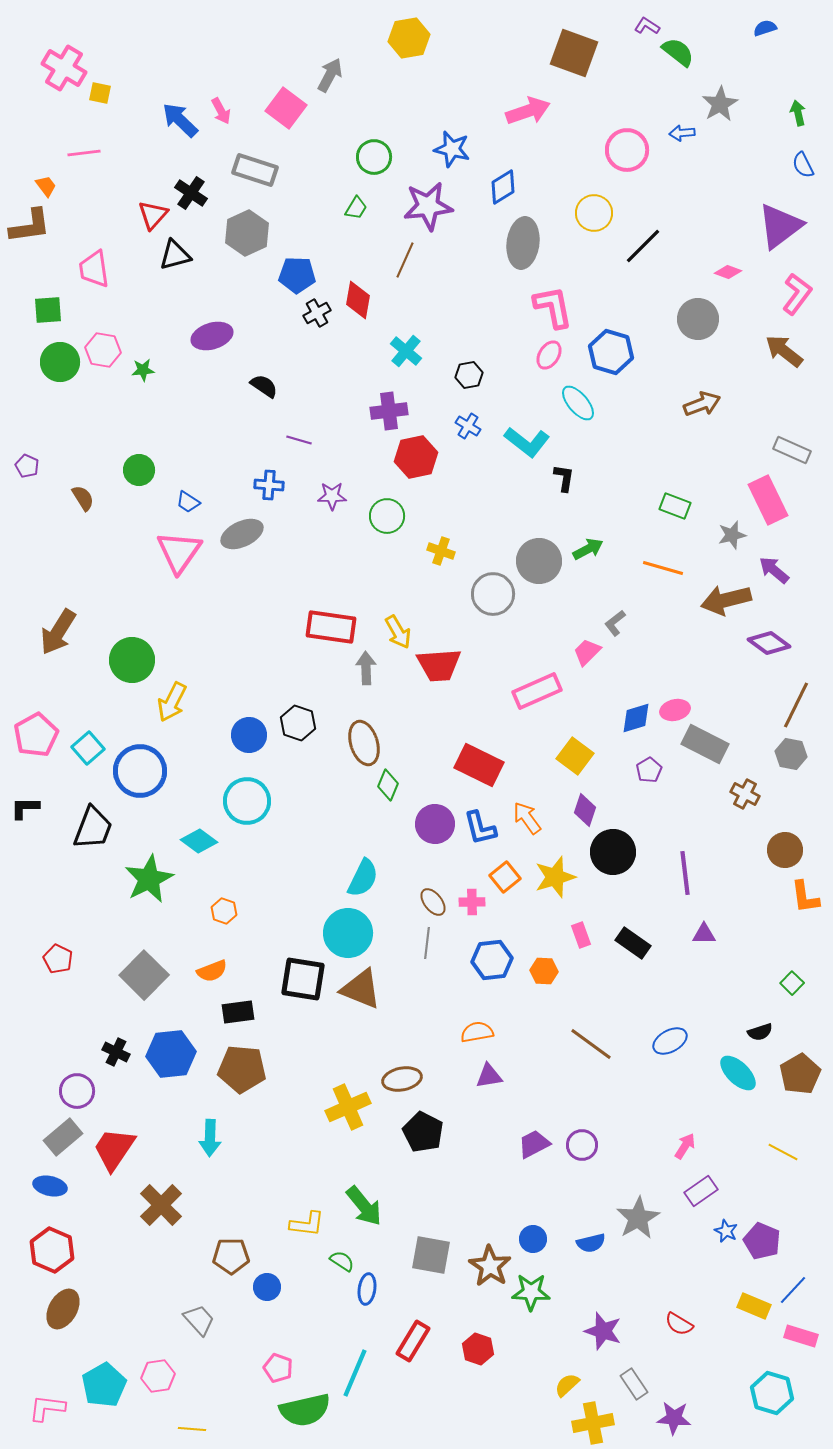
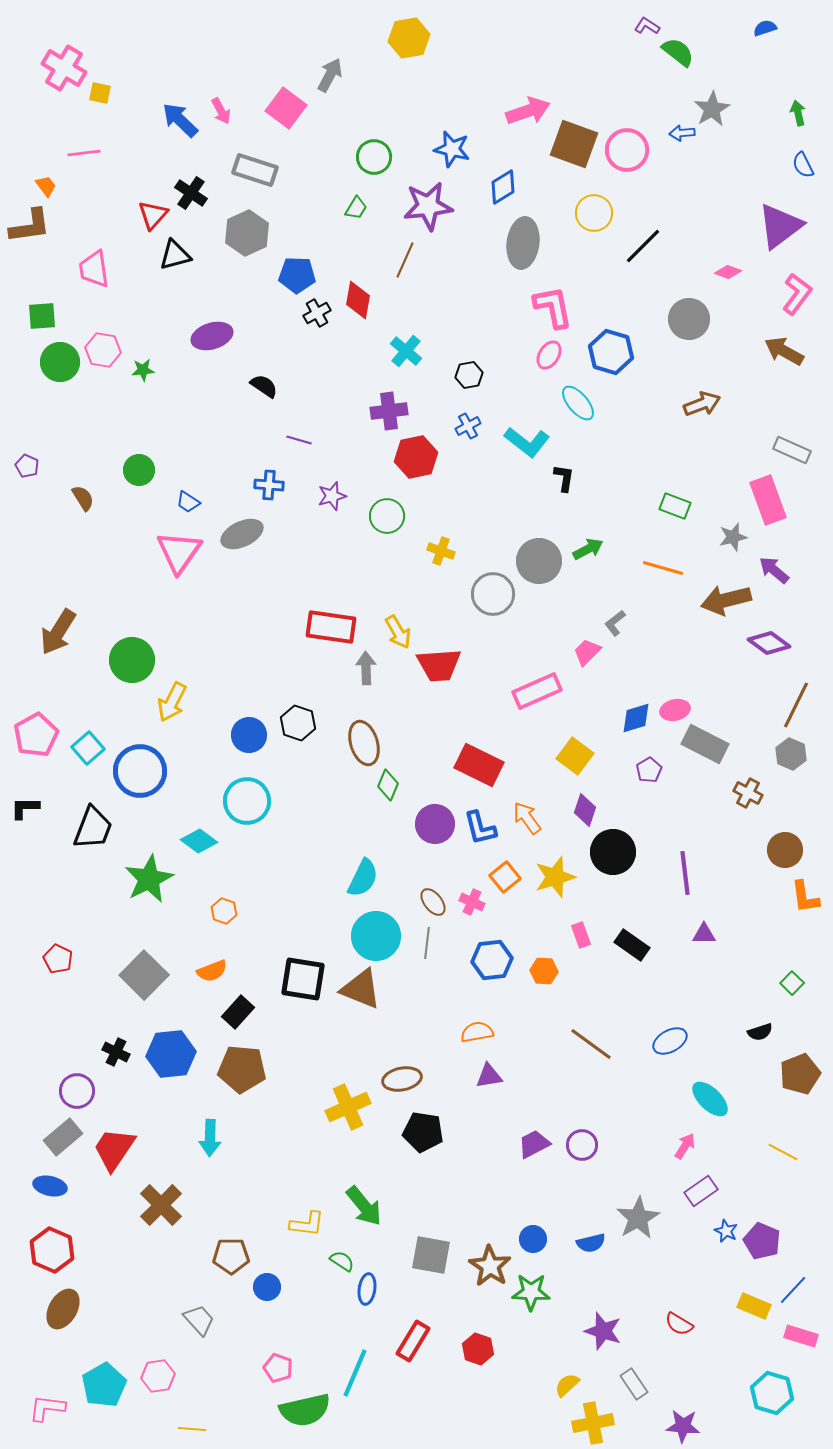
brown square at (574, 53): moved 91 px down
gray star at (720, 104): moved 8 px left, 5 px down
green square at (48, 310): moved 6 px left, 6 px down
gray circle at (698, 319): moved 9 px left
brown arrow at (784, 351): rotated 9 degrees counterclockwise
blue cross at (468, 426): rotated 30 degrees clockwise
purple star at (332, 496): rotated 16 degrees counterclockwise
pink rectangle at (768, 500): rotated 6 degrees clockwise
gray star at (732, 535): moved 1 px right, 2 px down
gray hexagon at (791, 754): rotated 12 degrees clockwise
brown cross at (745, 794): moved 3 px right, 1 px up
pink cross at (472, 902): rotated 25 degrees clockwise
cyan circle at (348, 933): moved 28 px right, 3 px down
black rectangle at (633, 943): moved 1 px left, 2 px down
black rectangle at (238, 1012): rotated 40 degrees counterclockwise
cyan ellipse at (738, 1073): moved 28 px left, 26 px down
brown pentagon at (800, 1074): rotated 9 degrees clockwise
black pentagon at (423, 1132): rotated 18 degrees counterclockwise
purple star at (674, 1418): moved 9 px right, 8 px down
